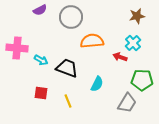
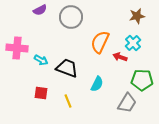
orange semicircle: moved 8 px right, 1 px down; rotated 60 degrees counterclockwise
